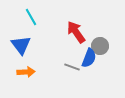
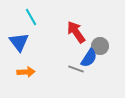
blue triangle: moved 2 px left, 3 px up
blue semicircle: rotated 12 degrees clockwise
gray line: moved 4 px right, 2 px down
